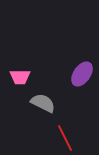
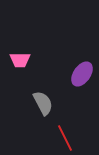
pink trapezoid: moved 17 px up
gray semicircle: rotated 35 degrees clockwise
